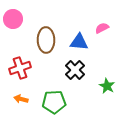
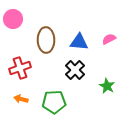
pink semicircle: moved 7 px right, 11 px down
